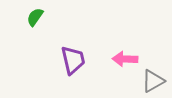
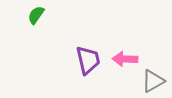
green semicircle: moved 1 px right, 2 px up
purple trapezoid: moved 15 px right
